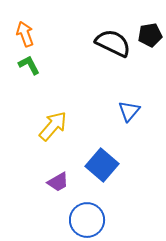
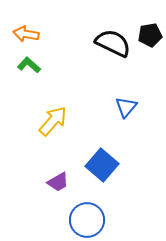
orange arrow: moved 1 px right; rotated 60 degrees counterclockwise
green L-shape: rotated 20 degrees counterclockwise
blue triangle: moved 3 px left, 4 px up
yellow arrow: moved 5 px up
